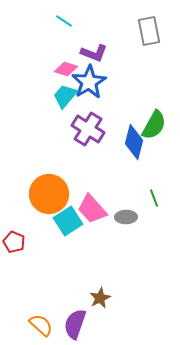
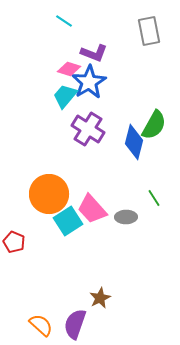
pink diamond: moved 3 px right
green line: rotated 12 degrees counterclockwise
